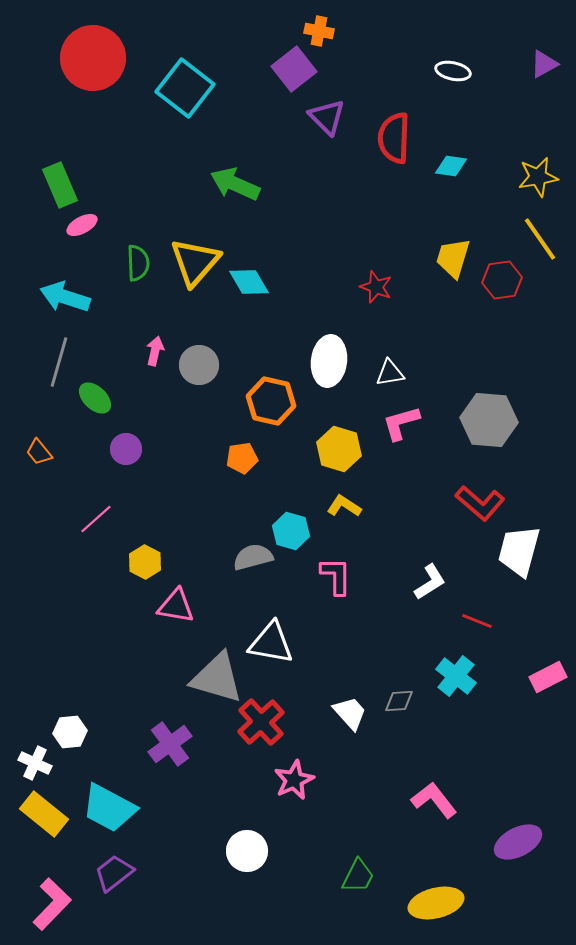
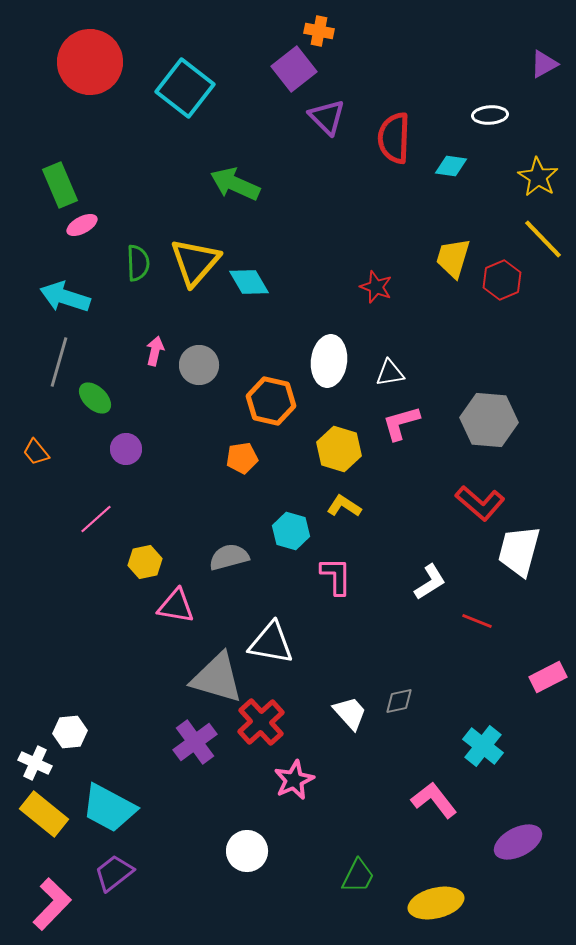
red circle at (93, 58): moved 3 px left, 4 px down
white ellipse at (453, 71): moved 37 px right, 44 px down; rotated 16 degrees counterclockwise
yellow star at (538, 177): rotated 30 degrees counterclockwise
yellow line at (540, 239): moved 3 px right; rotated 9 degrees counterclockwise
red hexagon at (502, 280): rotated 15 degrees counterclockwise
orange trapezoid at (39, 452): moved 3 px left
gray semicircle at (253, 557): moved 24 px left
yellow hexagon at (145, 562): rotated 20 degrees clockwise
cyan cross at (456, 676): moved 27 px right, 70 px down
gray diamond at (399, 701): rotated 8 degrees counterclockwise
purple cross at (170, 744): moved 25 px right, 2 px up
